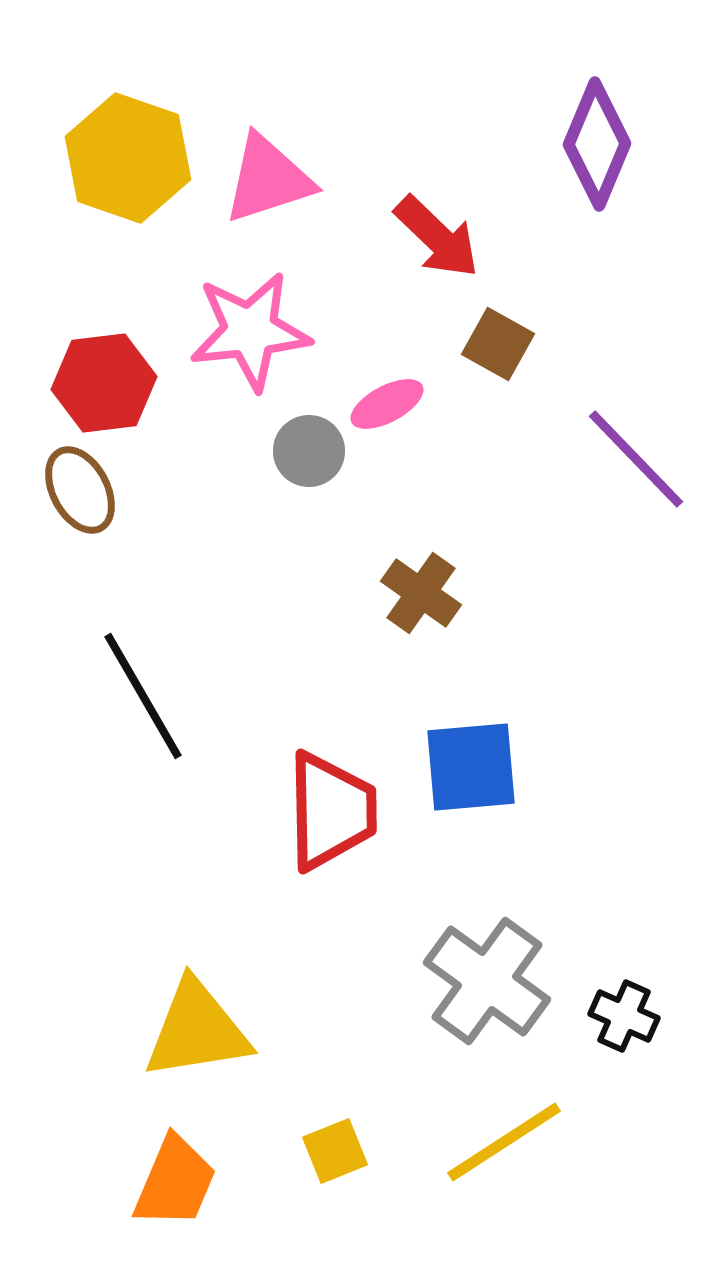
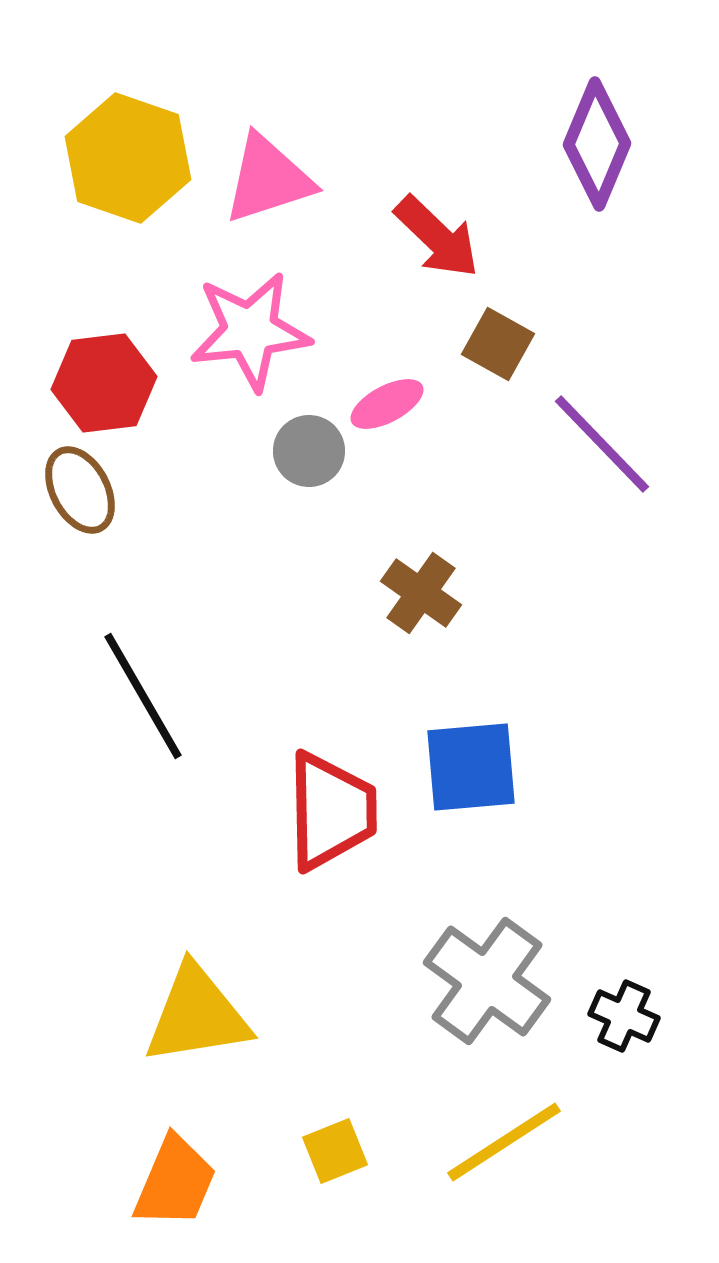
purple line: moved 34 px left, 15 px up
yellow triangle: moved 15 px up
